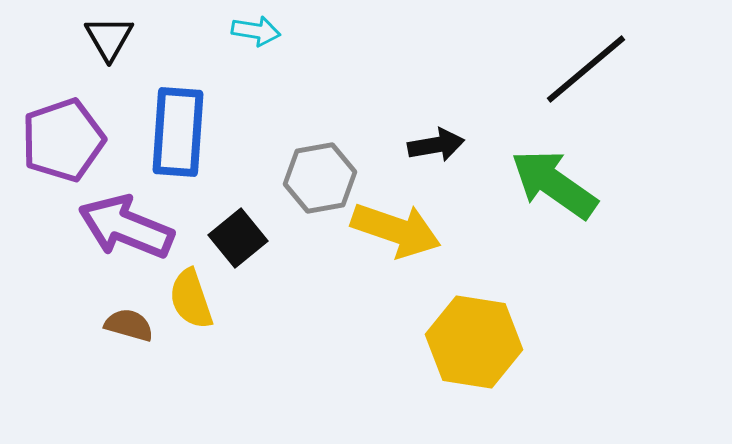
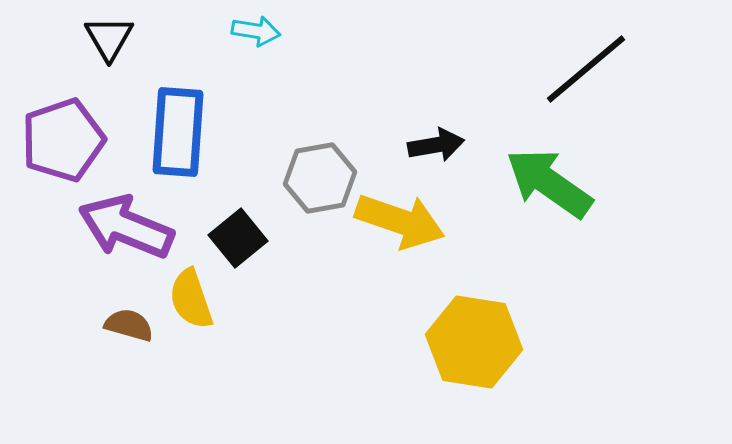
green arrow: moved 5 px left, 1 px up
yellow arrow: moved 4 px right, 9 px up
